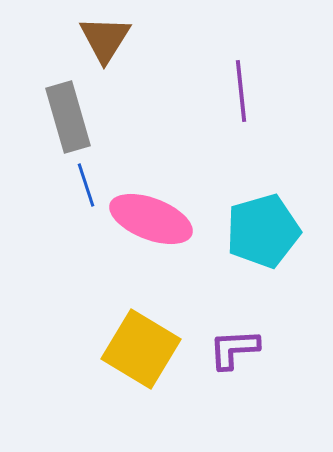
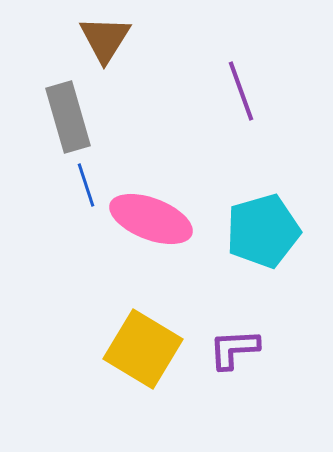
purple line: rotated 14 degrees counterclockwise
yellow square: moved 2 px right
